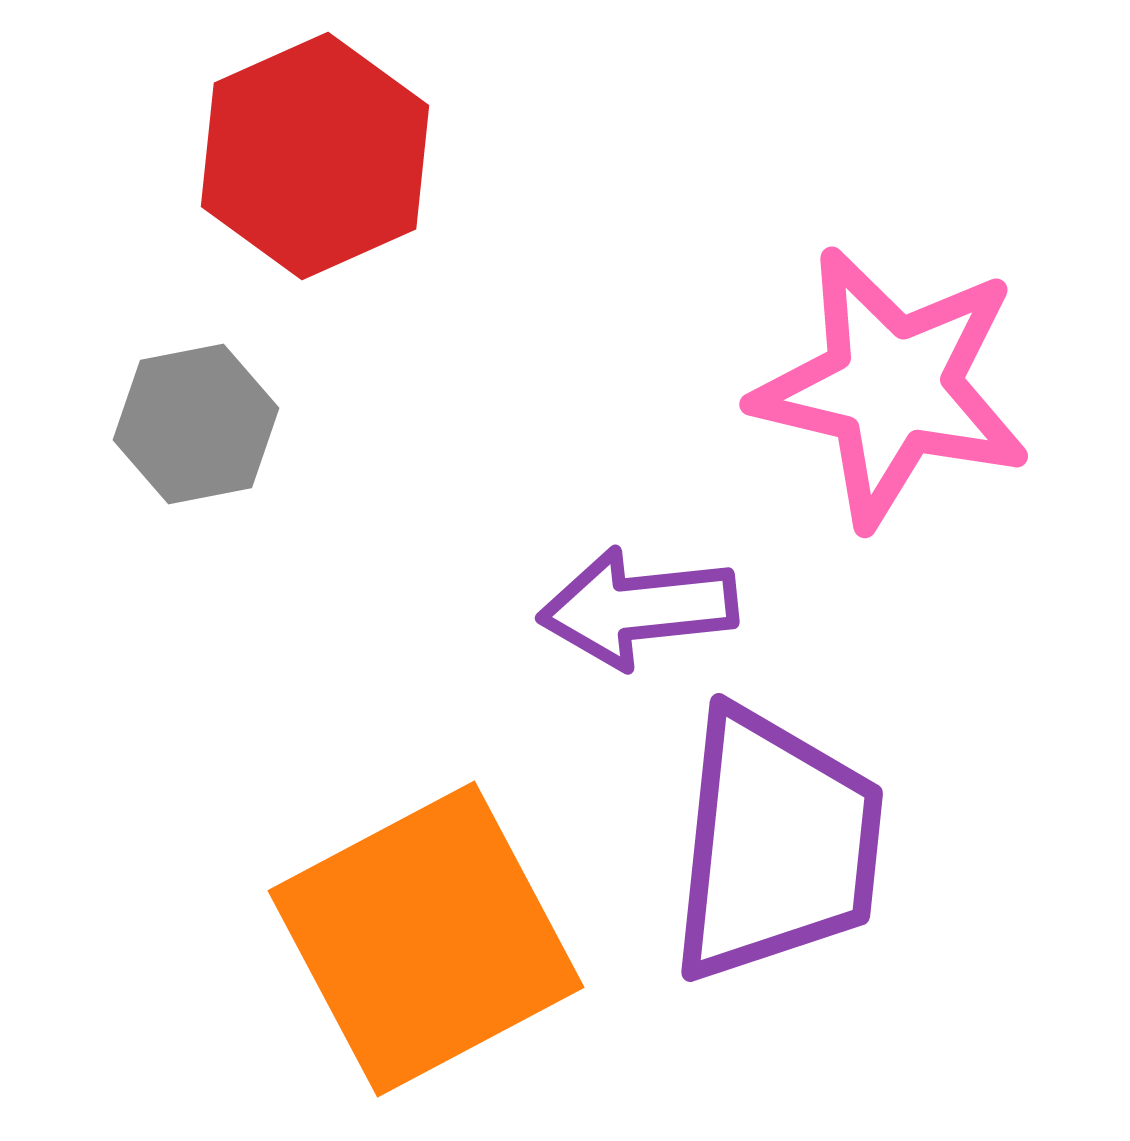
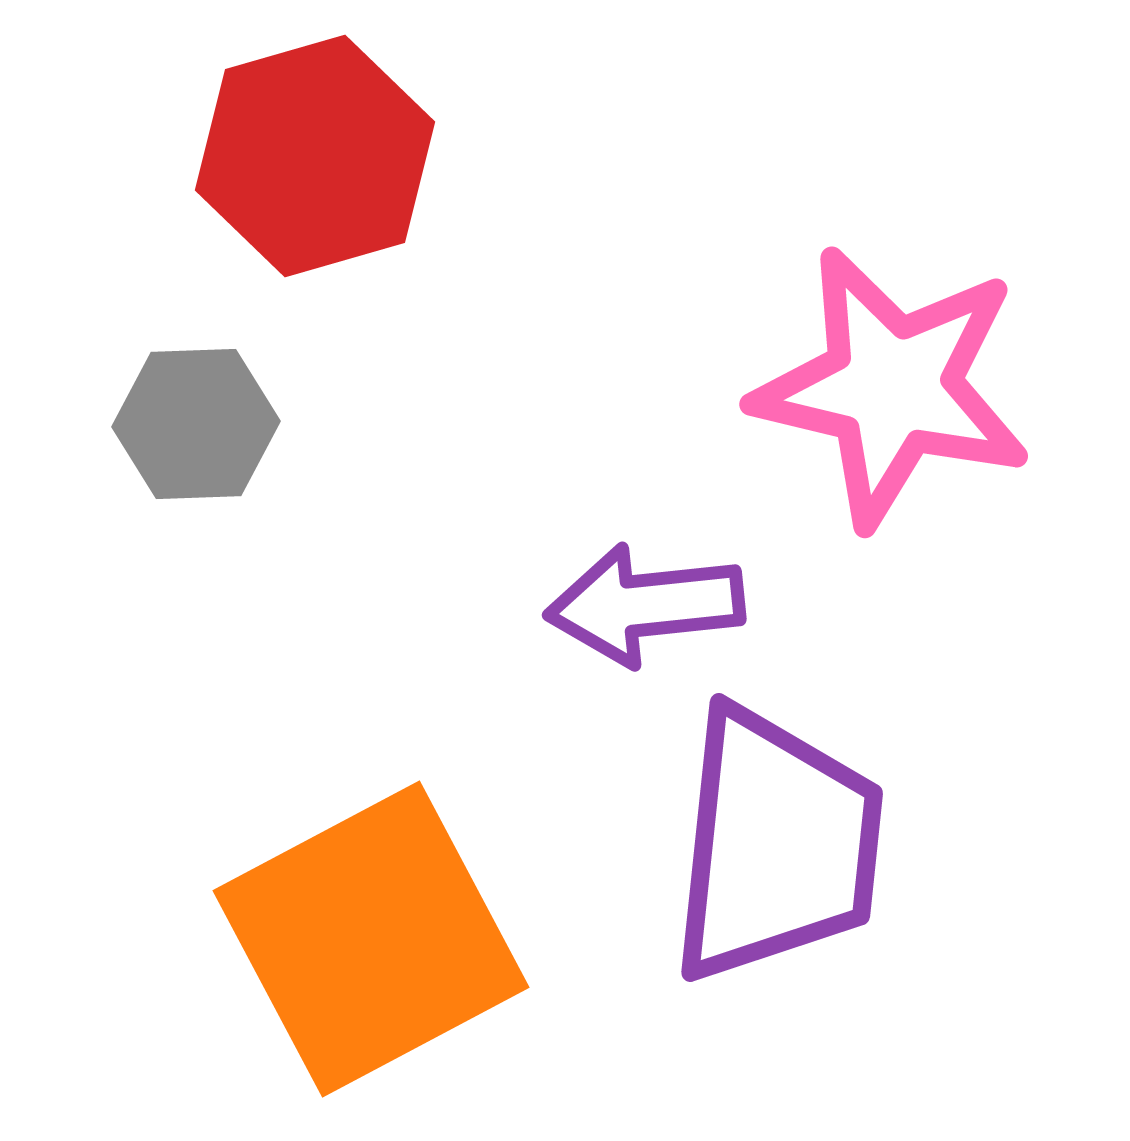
red hexagon: rotated 8 degrees clockwise
gray hexagon: rotated 9 degrees clockwise
purple arrow: moved 7 px right, 3 px up
orange square: moved 55 px left
